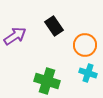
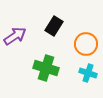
black rectangle: rotated 66 degrees clockwise
orange circle: moved 1 px right, 1 px up
green cross: moved 1 px left, 13 px up
